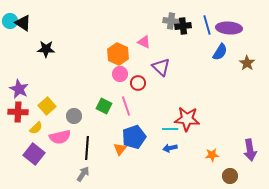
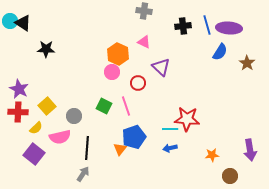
gray cross: moved 27 px left, 10 px up
pink circle: moved 8 px left, 2 px up
